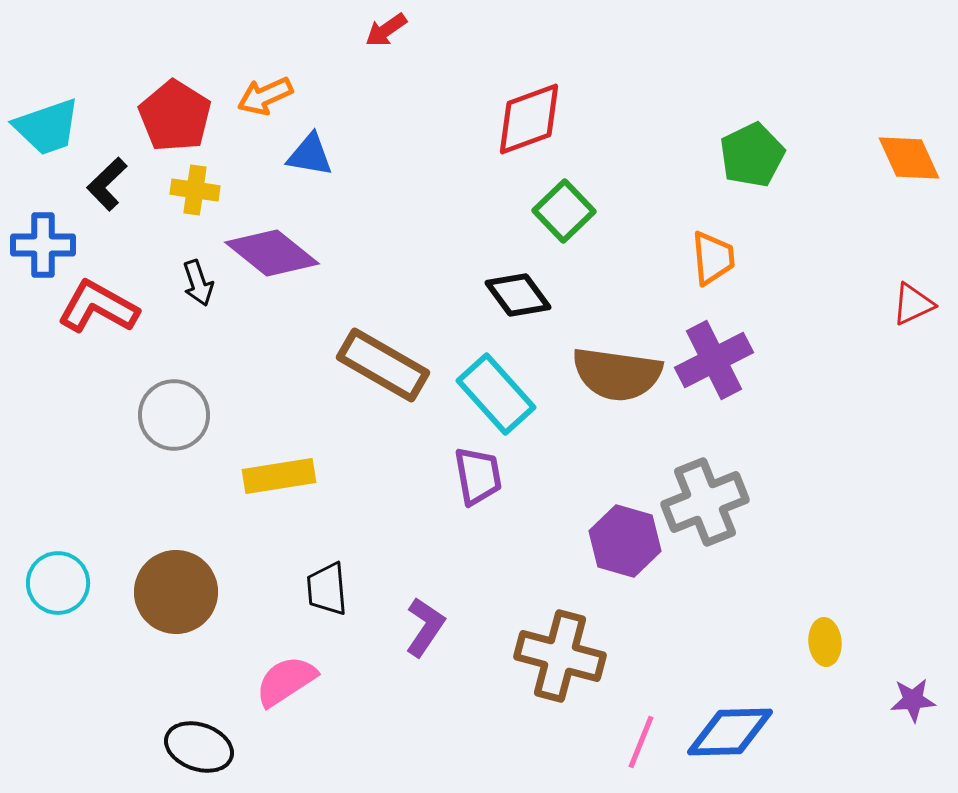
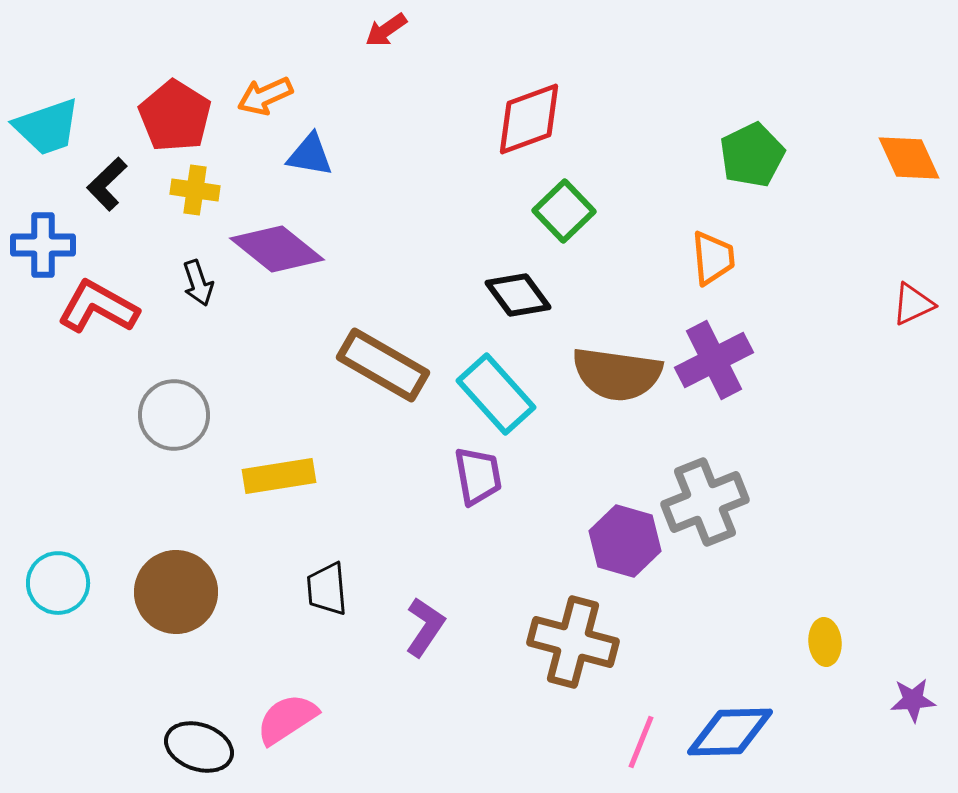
purple diamond: moved 5 px right, 4 px up
brown cross: moved 13 px right, 14 px up
pink semicircle: moved 1 px right, 38 px down
